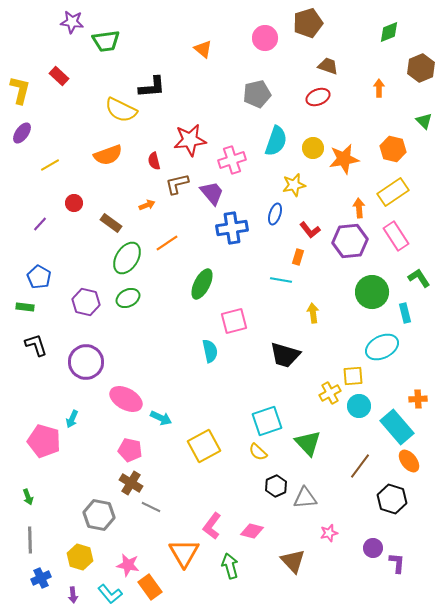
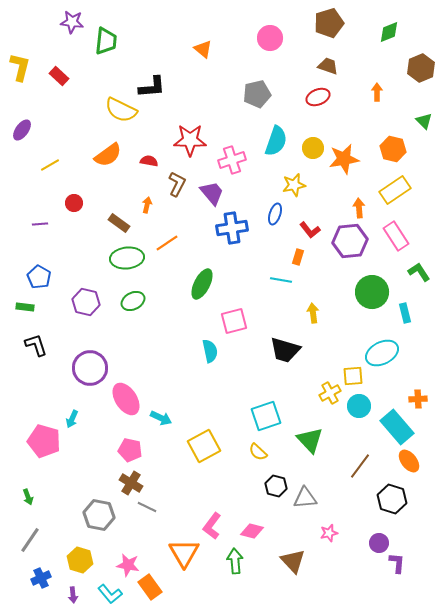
brown pentagon at (308, 23): moved 21 px right
pink circle at (265, 38): moved 5 px right
green trapezoid at (106, 41): rotated 76 degrees counterclockwise
orange arrow at (379, 88): moved 2 px left, 4 px down
yellow L-shape at (20, 90): moved 23 px up
purple ellipse at (22, 133): moved 3 px up
red star at (190, 140): rotated 8 degrees clockwise
orange semicircle at (108, 155): rotated 16 degrees counterclockwise
red semicircle at (154, 161): moved 5 px left; rotated 114 degrees clockwise
brown L-shape at (177, 184): rotated 130 degrees clockwise
yellow rectangle at (393, 192): moved 2 px right, 2 px up
orange arrow at (147, 205): rotated 56 degrees counterclockwise
brown rectangle at (111, 223): moved 8 px right
purple line at (40, 224): rotated 42 degrees clockwise
green ellipse at (127, 258): rotated 52 degrees clockwise
green L-shape at (419, 278): moved 6 px up
green ellipse at (128, 298): moved 5 px right, 3 px down
cyan ellipse at (382, 347): moved 6 px down
black trapezoid at (285, 355): moved 5 px up
purple circle at (86, 362): moved 4 px right, 6 px down
pink ellipse at (126, 399): rotated 28 degrees clockwise
cyan square at (267, 421): moved 1 px left, 5 px up
green triangle at (308, 443): moved 2 px right, 3 px up
black hexagon at (276, 486): rotated 20 degrees counterclockwise
gray line at (151, 507): moved 4 px left
gray line at (30, 540): rotated 36 degrees clockwise
purple circle at (373, 548): moved 6 px right, 5 px up
yellow hexagon at (80, 557): moved 3 px down
green arrow at (230, 566): moved 5 px right, 5 px up; rotated 10 degrees clockwise
